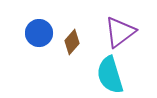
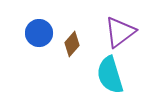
brown diamond: moved 2 px down
